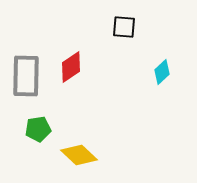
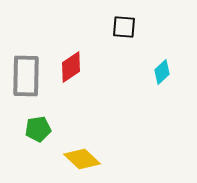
yellow diamond: moved 3 px right, 4 px down
